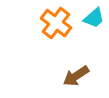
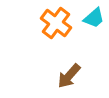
brown arrow: moved 7 px left; rotated 16 degrees counterclockwise
